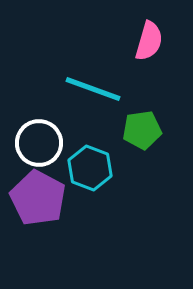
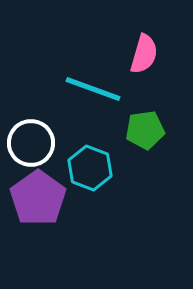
pink semicircle: moved 5 px left, 13 px down
green pentagon: moved 3 px right
white circle: moved 8 px left
purple pentagon: rotated 8 degrees clockwise
